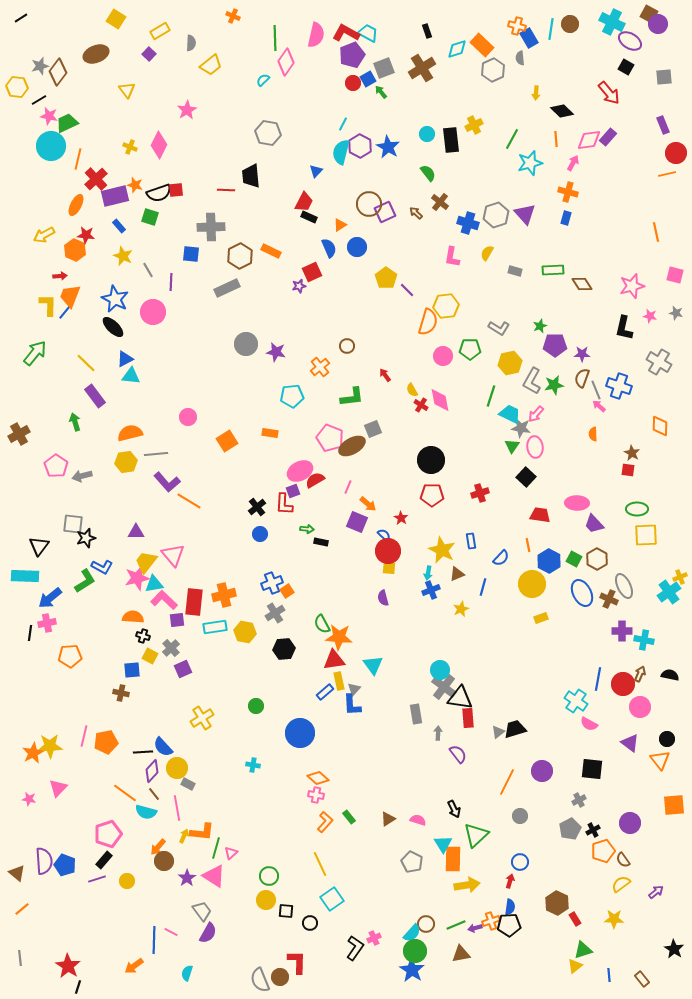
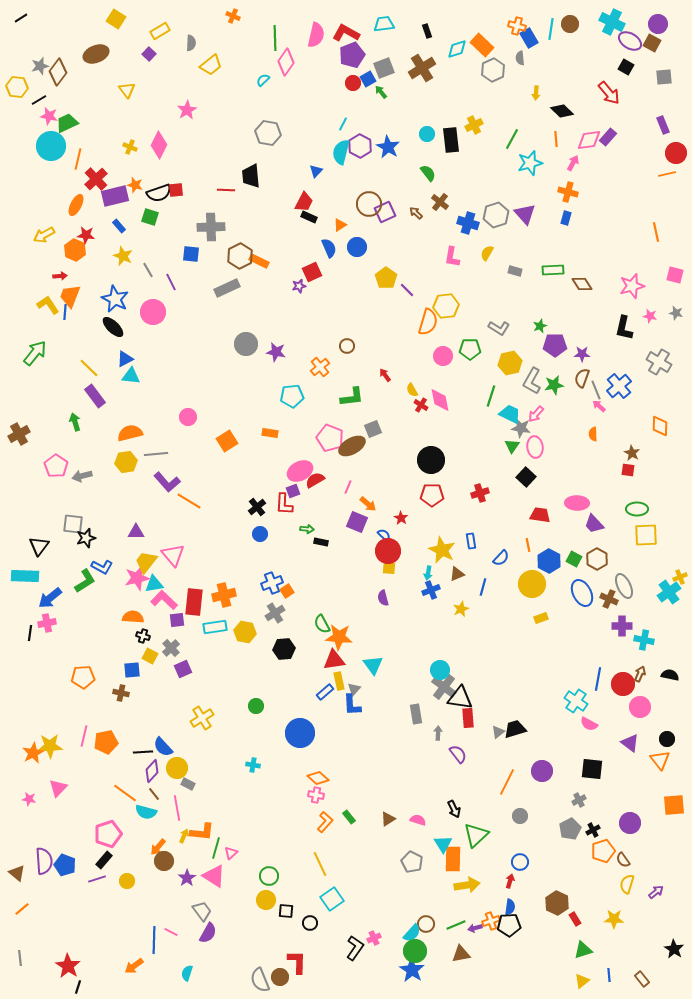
brown square at (649, 14): moved 3 px right, 29 px down
cyan trapezoid at (368, 33): moved 16 px right, 9 px up; rotated 35 degrees counterclockwise
orange rectangle at (271, 251): moved 12 px left, 10 px down
purple line at (171, 282): rotated 30 degrees counterclockwise
yellow L-shape at (48, 305): rotated 35 degrees counterclockwise
blue line at (65, 312): rotated 35 degrees counterclockwise
yellow line at (86, 363): moved 3 px right, 5 px down
blue cross at (619, 386): rotated 30 degrees clockwise
purple cross at (622, 631): moved 5 px up
orange pentagon at (70, 656): moved 13 px right, 21 px down
yellow semicircle at (621, 884): moved 6 px right; rotated 36 degrees counterclockwise
yellow triangle at (575, 966): moved 7 px right, 15 px down
